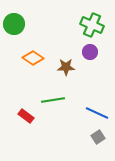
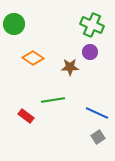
brown star: moved 4 px right
